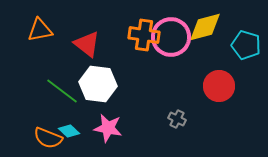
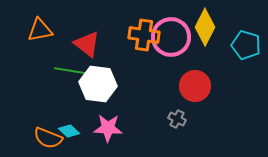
yellow diamond: rotated 48 degrees counterclockwise
red circle: moved 24 px left
green line: moved 10 px right, 20 px up; rotated 28 degrees counterclockwise
pink star: rotated 8 degrees counterclockwise
